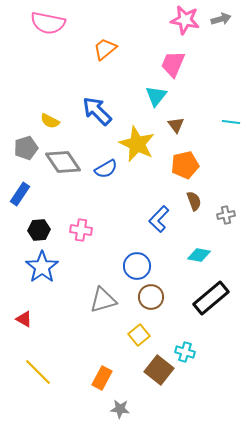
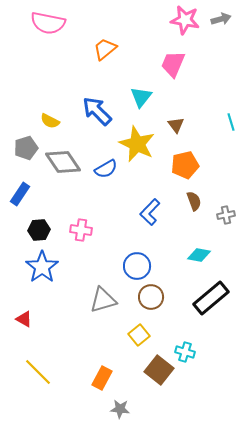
cyan triangle: moved 15 px left, 1 px down
cyan line: rotated 66 degrees clockwise
blue L-shape: moved 9 px left, 7 px up
